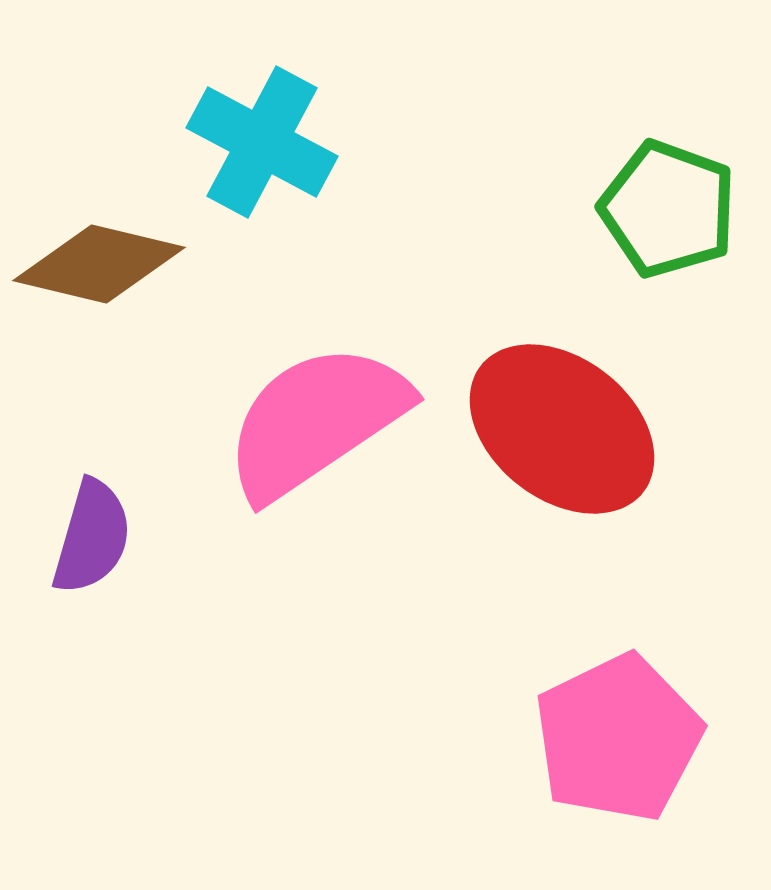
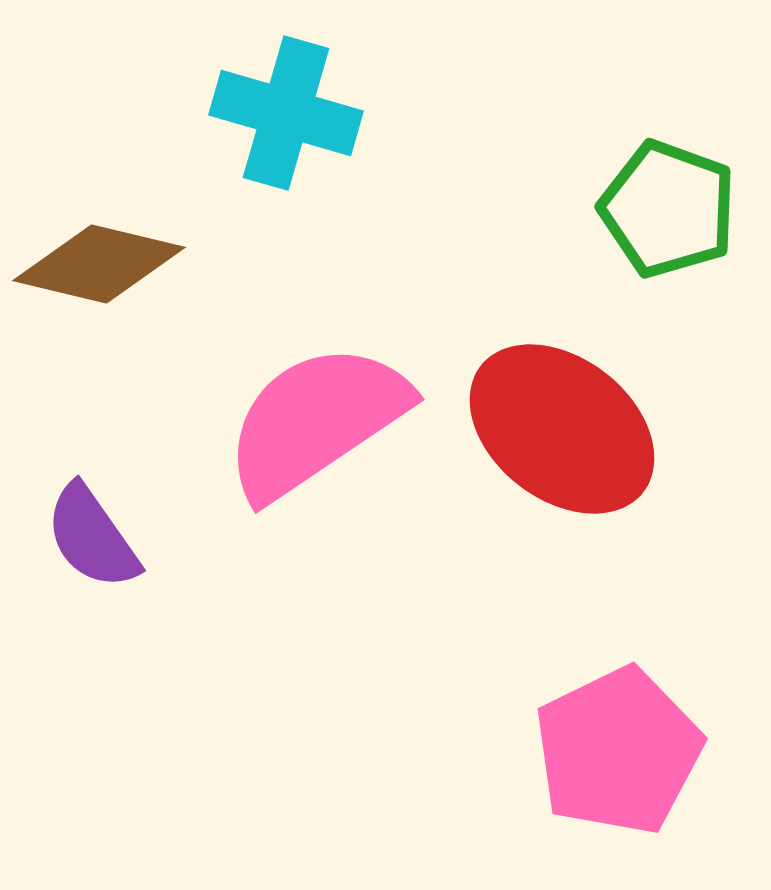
cyan cross: moved 24 px right, 29 px up; rotated 12 degrees counterclockwise
purple semicircle: rotated 129 degrees clockwise
pink pentagon: moved 13 px down
